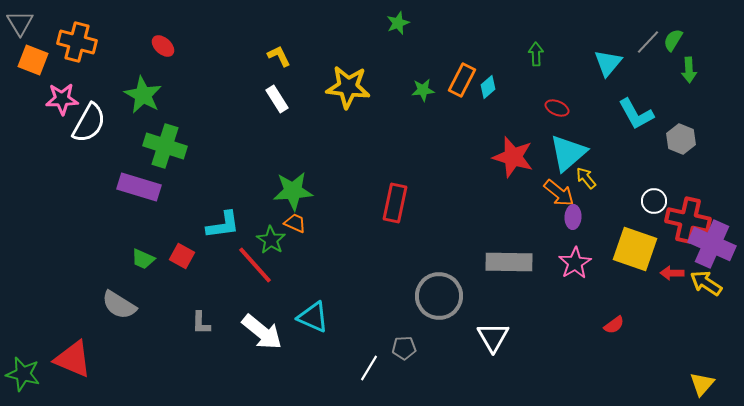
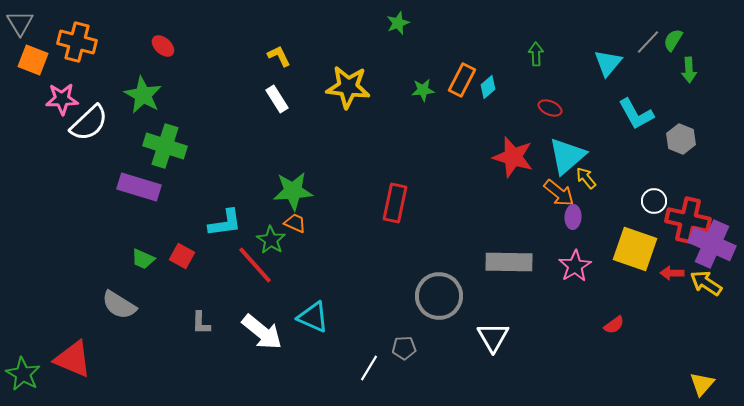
red ellipse at (557, 108): moved 7 px left
white semicircle at (89, 123): rotated 18 degrees clockwise
cyan triangle at (568, 153): moved 1 px left, 3 px down
cyan L-shape at (223, 225): moved 2 px right, 2 px up
pink star at (575, 263): moved 3 px down
green star at (23, 374): rotated 16 degrees clockwise
